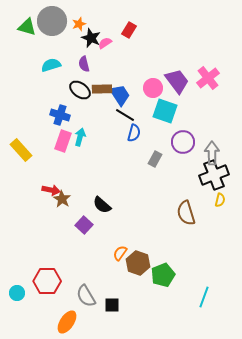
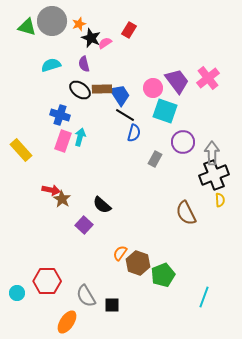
yellow semicircle: rotated 16 degrees counterclockwise
brown semicircle: rotated 10 degrees counterclockwise
